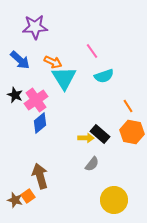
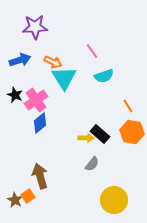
blue arrow: rotated 60 degrees counterclockwise
brown star: rotated 14 degrees clockwise
